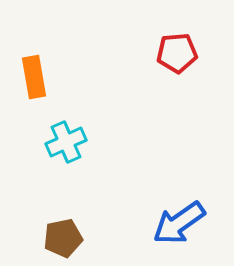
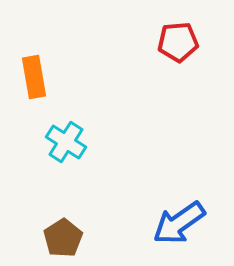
red pentagon: moved 1 px right, 11 px up
cyan cross: rotated 33 degrees counterclockwise
brown pentagon: rotated 21 degrees counterclockwise
